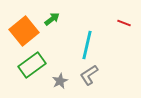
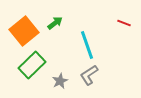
green arrow: moved 3 px right, 4 px down
cyan line: rotated 32 degrees counterclockwise
green rectangle: rotated 8 degrees counterclockwise
